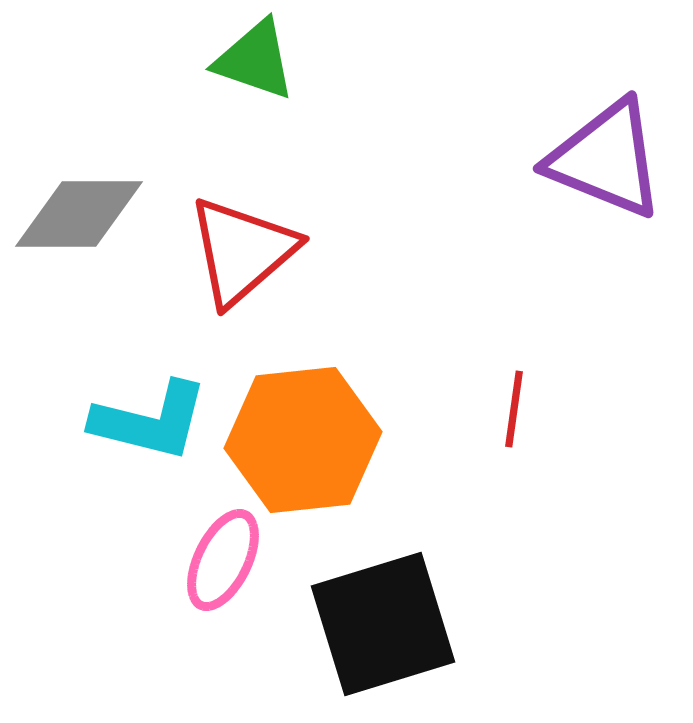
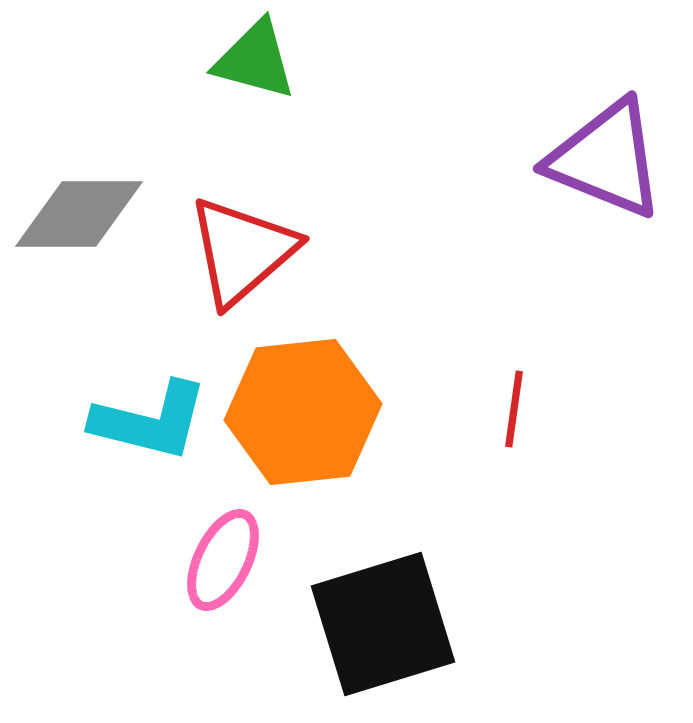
green triangle: rotated 4 degrees counterclockwise
orange hexagon: moved 28 px up
